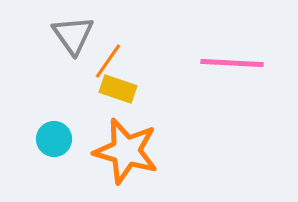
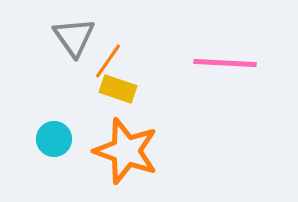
gray triangle: moved 1 px right, 2 px down
pink line: moved 7 px left
orange star: rotated 4 degrees clockwise
